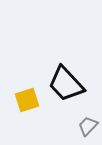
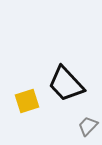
yellow square: moved 1 px down
